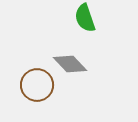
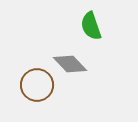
green semicircle: moved 6 px right, 8 px down
